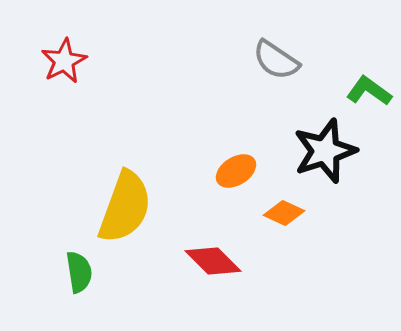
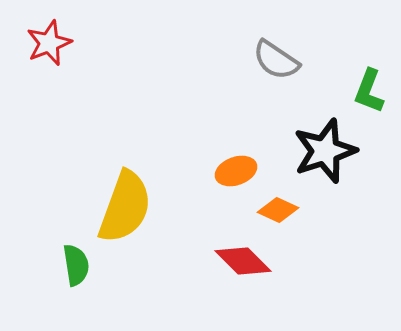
red star: moved 15 px left, 18 px up; rotated 6 degrees clockwise
green L-shape: rotated 105 degrees counterclockwise
orange ellipse: rotated 12 degrees clockwise
orange diamond: moved 6 px left, 3 px up
red diamond: moved 30 px right
green semicircle: moved 3 px left, 7 px up
